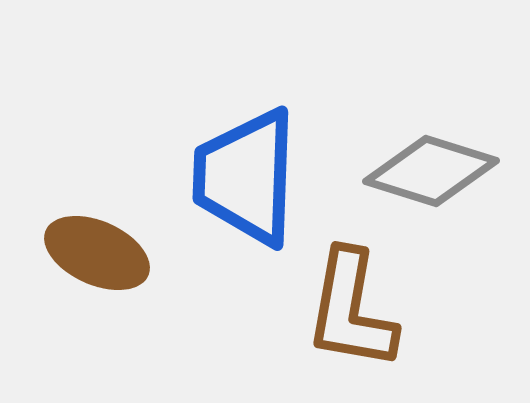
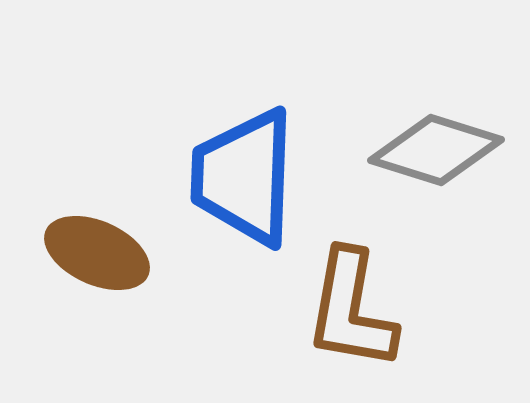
gray diamond: moved 5 px right, 21 px up
blue trapezoid: moved 2 px left
